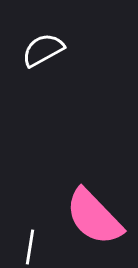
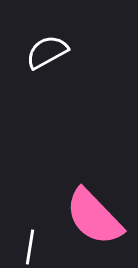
white semicircle: moved 4 px right, 2 px down
